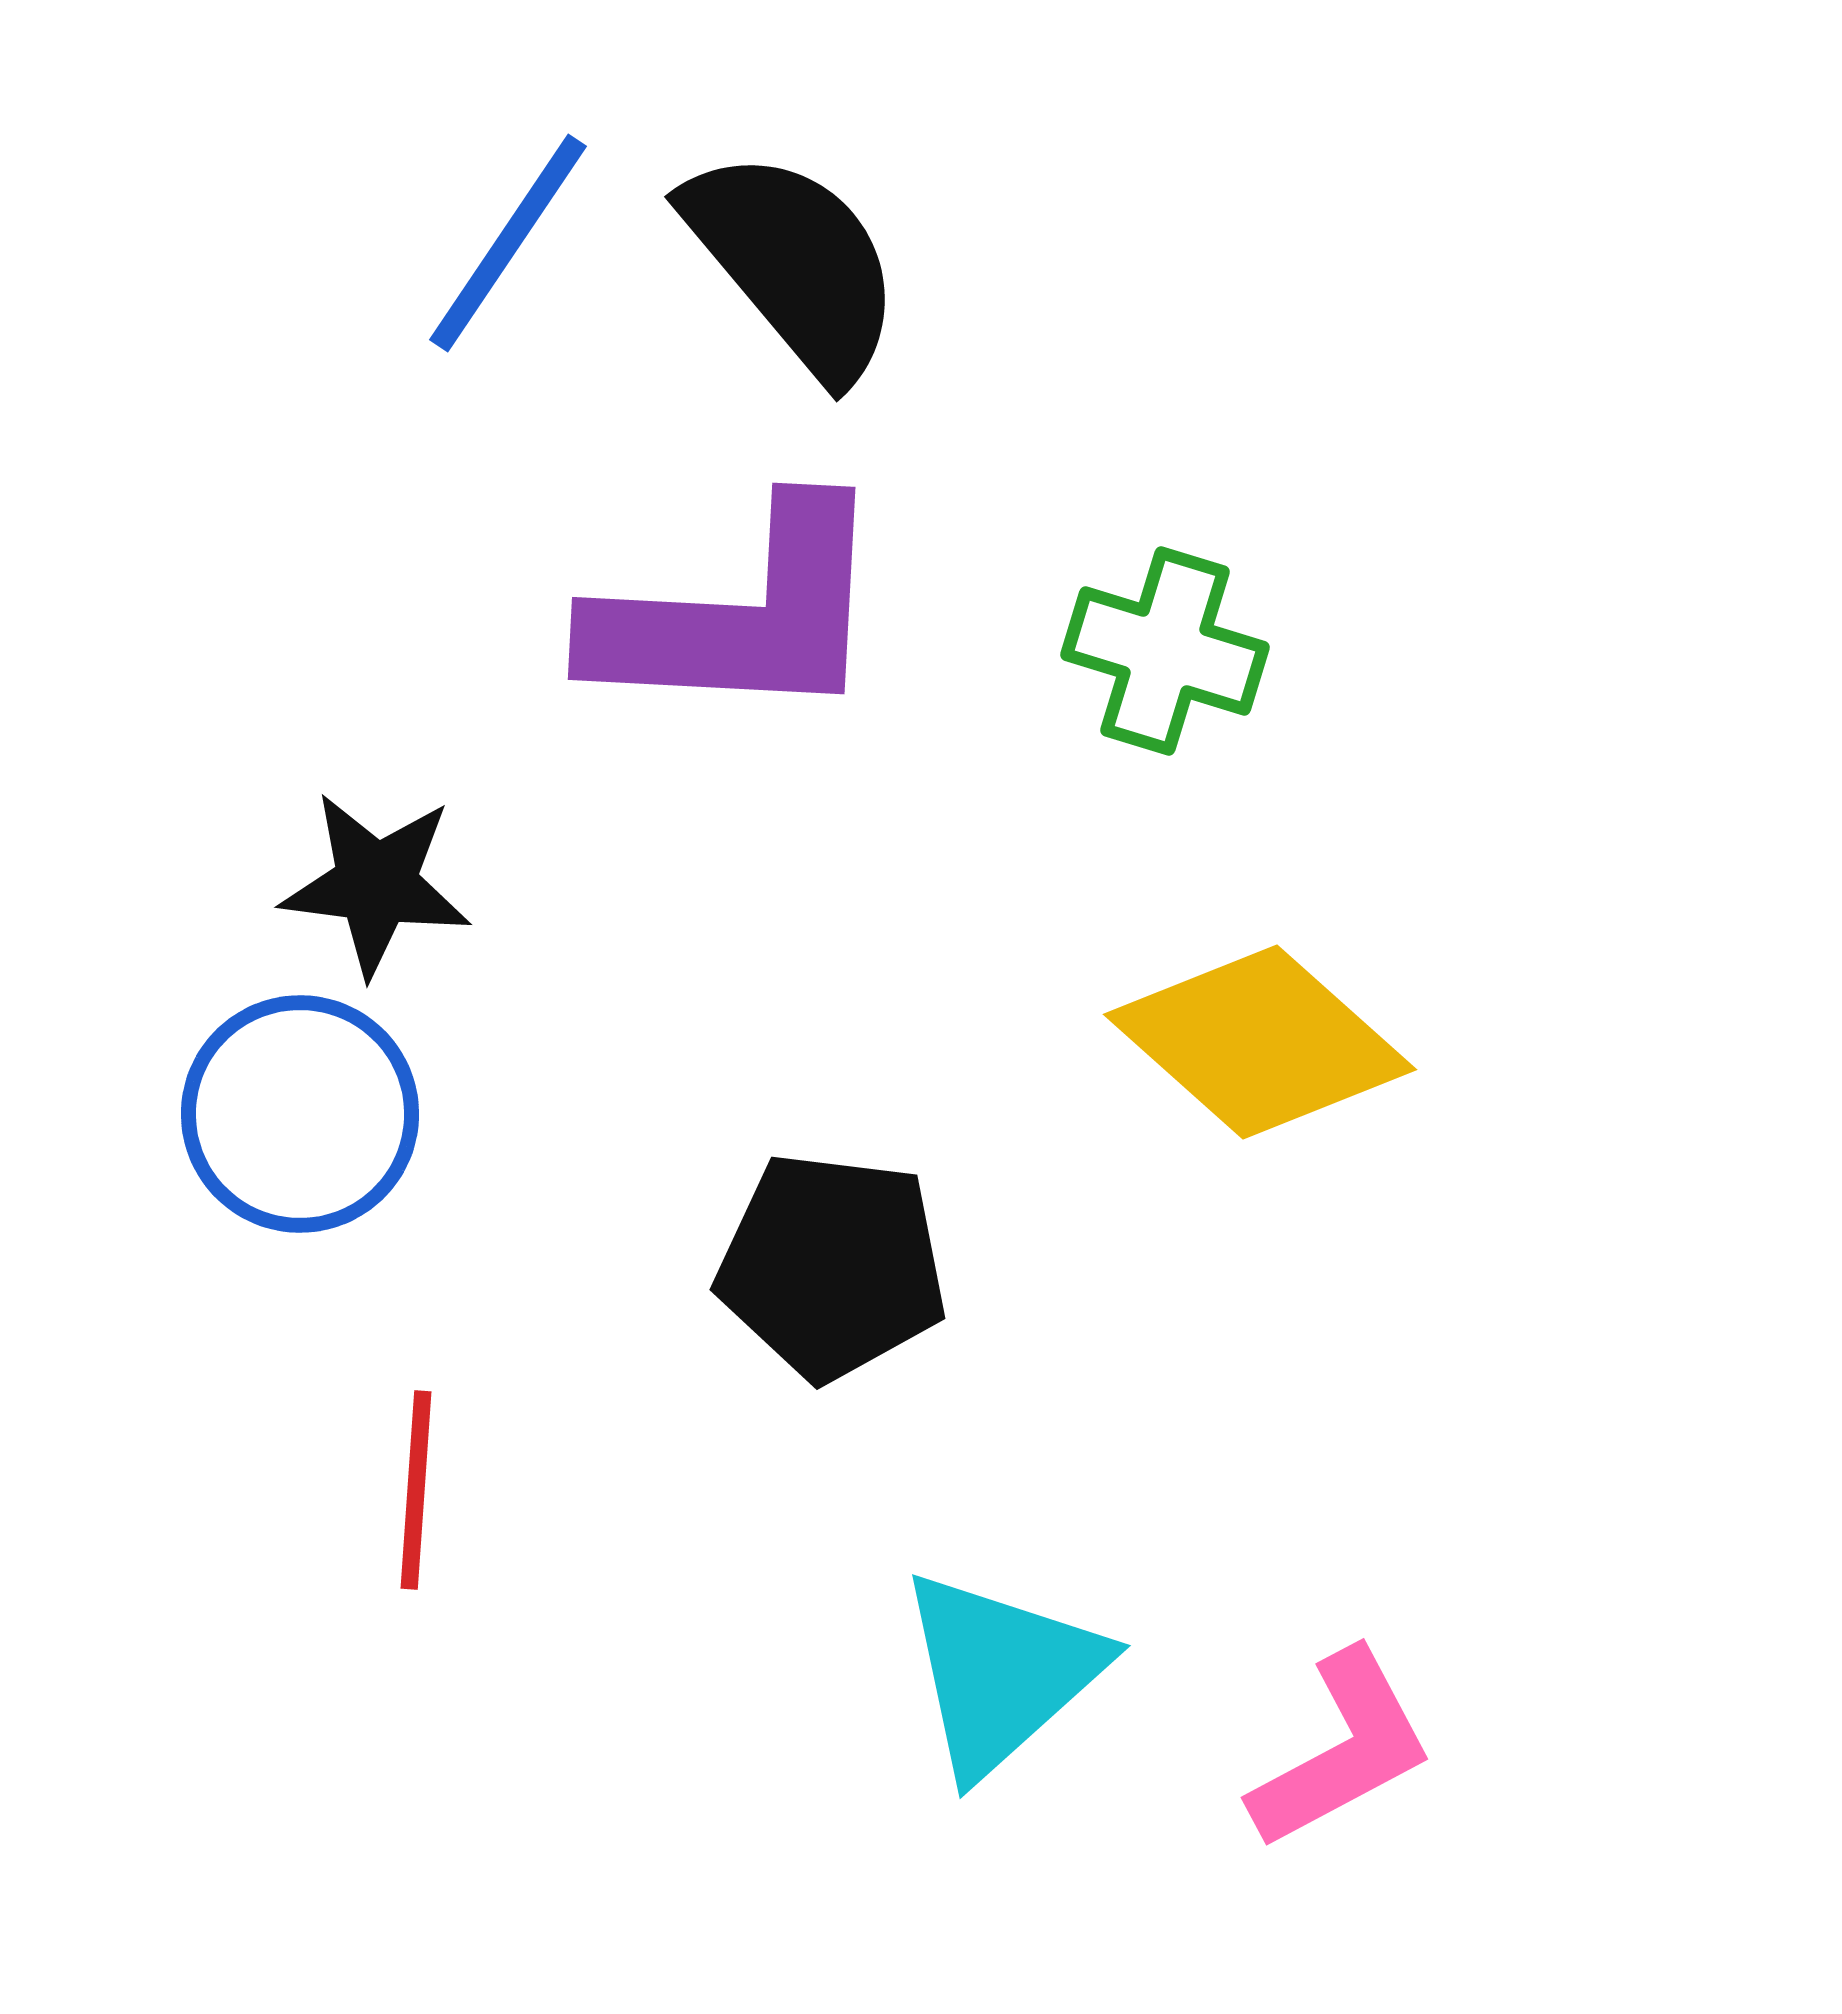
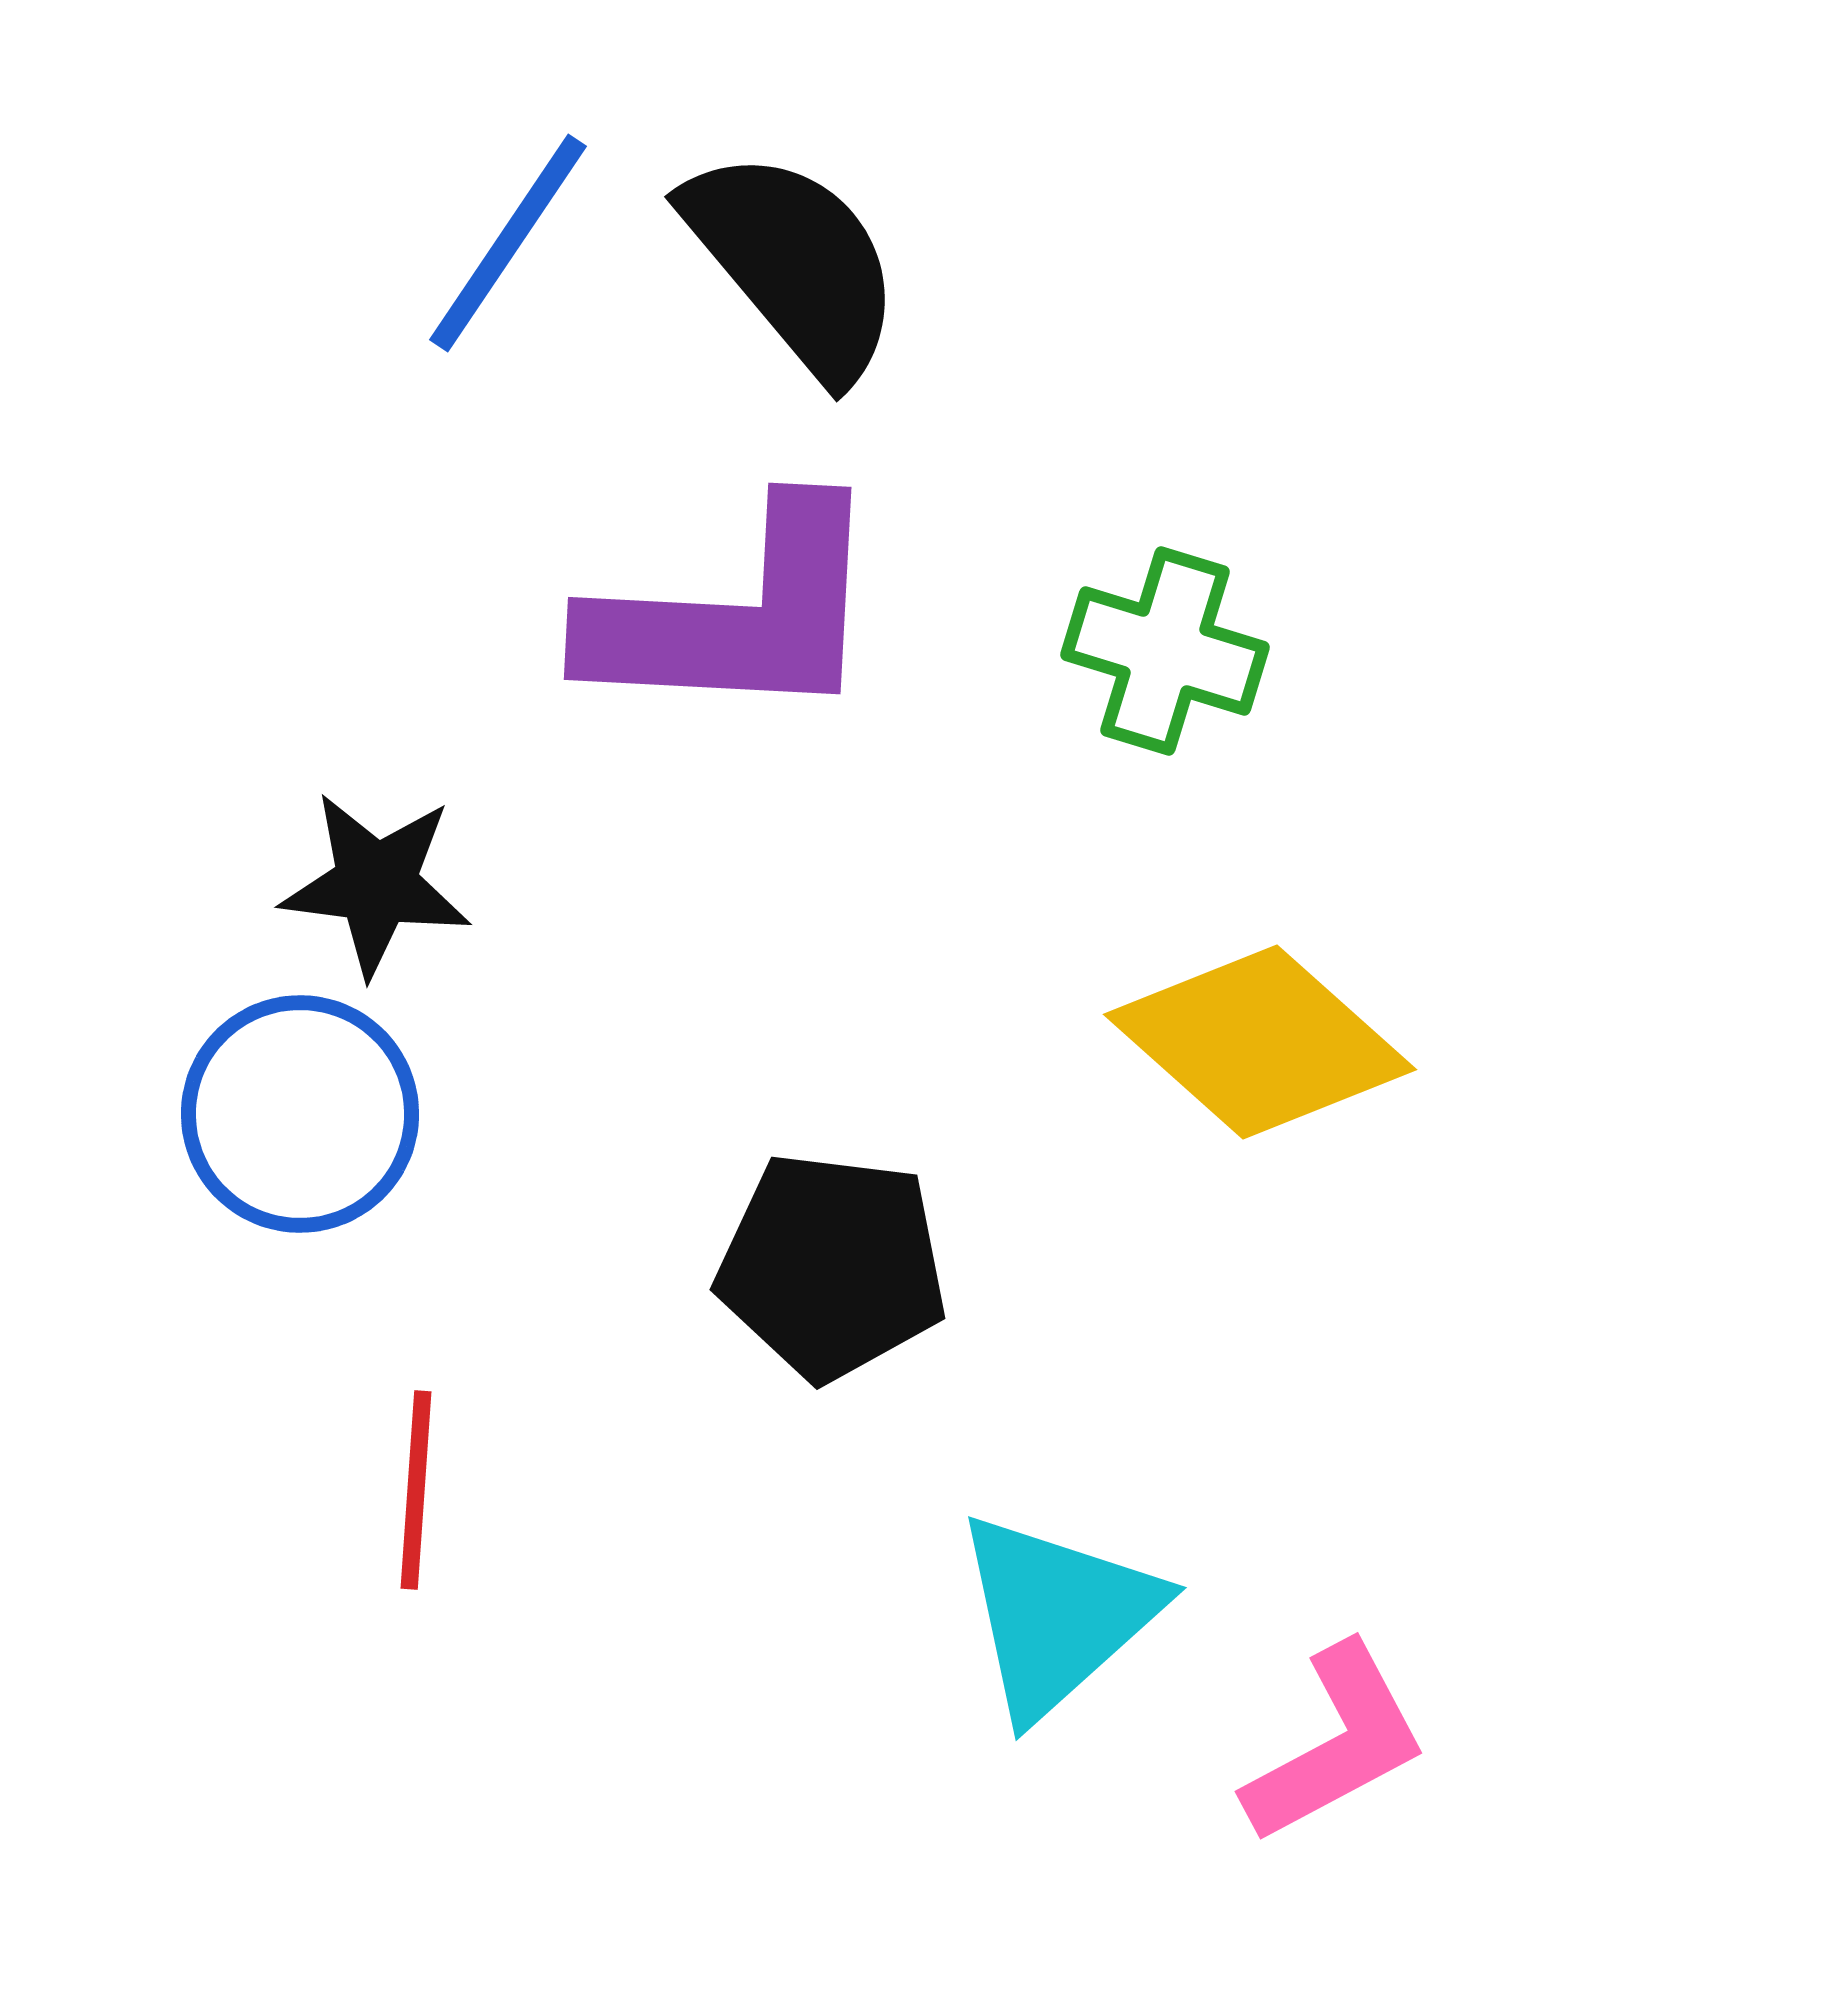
purple L-shape: moved 4 px left
cyan triangle: moved 56 px right, 58 px up
pink L-shape: moved 6 px left, 6 px up
